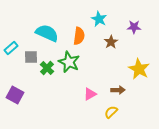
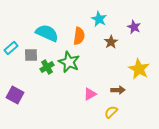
purple star: rotated 24 degrees clockwise
gray square: moved 2 px up
green cross: moved 1 px up; rotated 16 degrees clockwise
